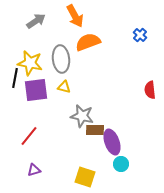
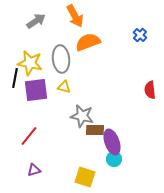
cyan circle: moved 7 px left, 5 px up
